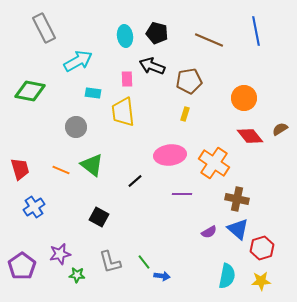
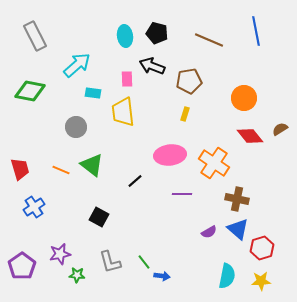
gray rectangle: moved 9 px left, 8 px down
cyan arrow: moved 1 px left, 4 px down; rotated 12 degrees counterclockwise
